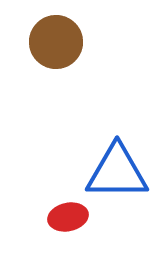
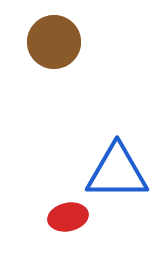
brown circle: moved 2 px left
